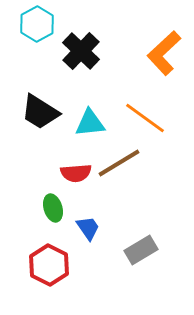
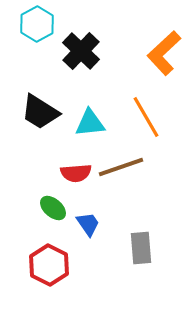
orange line: moved 1 px right, 1 px up; rotated 24 degrees clockwise
brown line: moved 2 px right, 4 px down; rotated 12 degrees clockwise
green ellipse: rotated 32 degrees counterclockwise
blue trapezoid: moved 4 px up
gray rectangle: moved 2 px up; rotated 64 degrees counterclockwise
